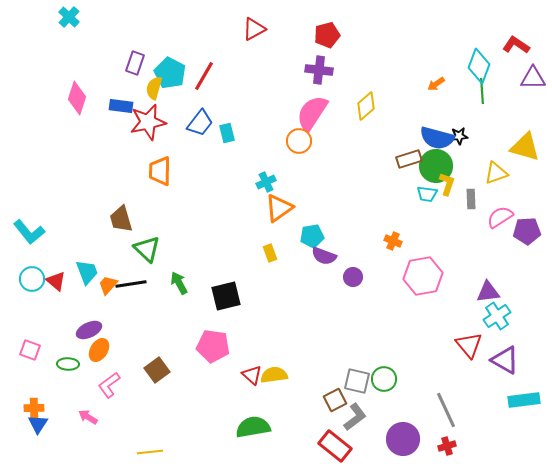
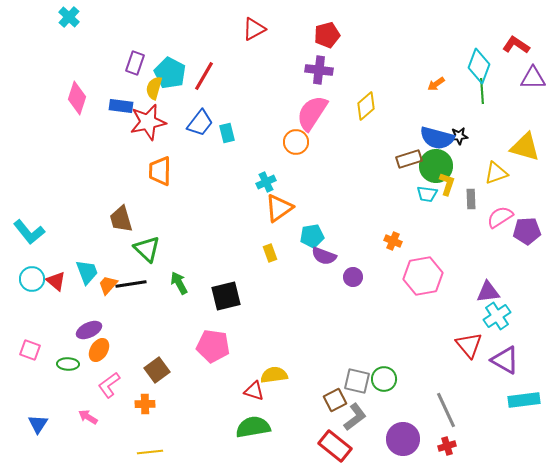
orange circle at (299, 141): moved 3 px left, 1 px down
red triangle at (252, 375): moved 2 px right, 16 px down; rotated 25 degrees counterclockwise
orange cross at (34, 408): moved 111 px right, 4 px up
